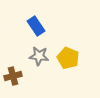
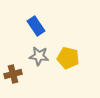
yellow pentagon: rotated 10 degrees counterclockwise
brown cross: moved 2 px up
